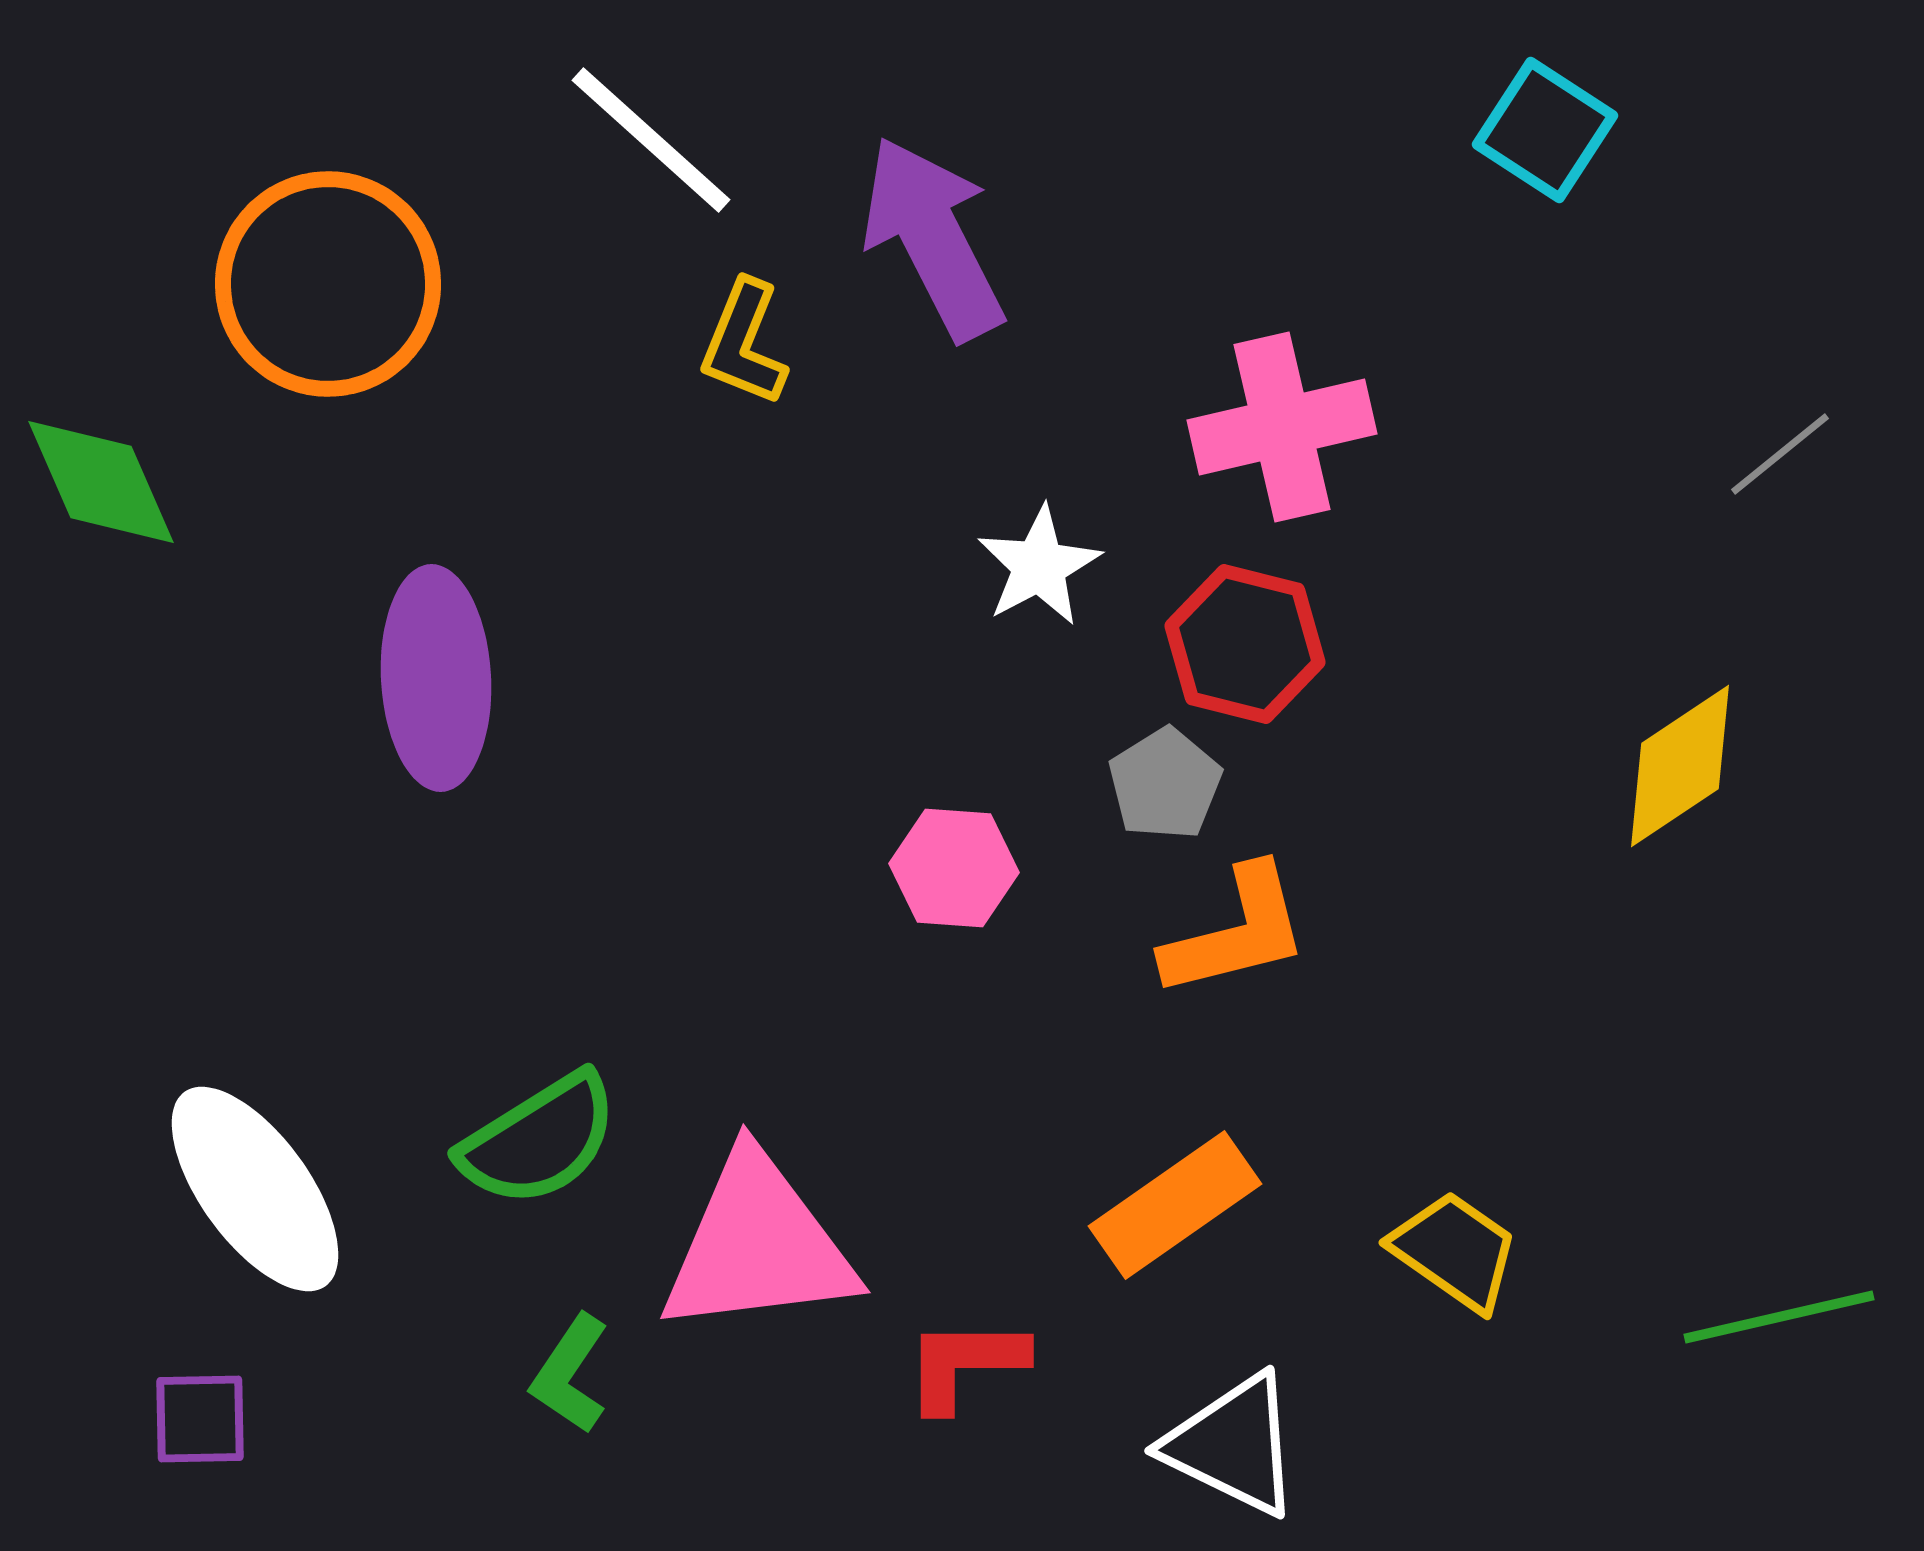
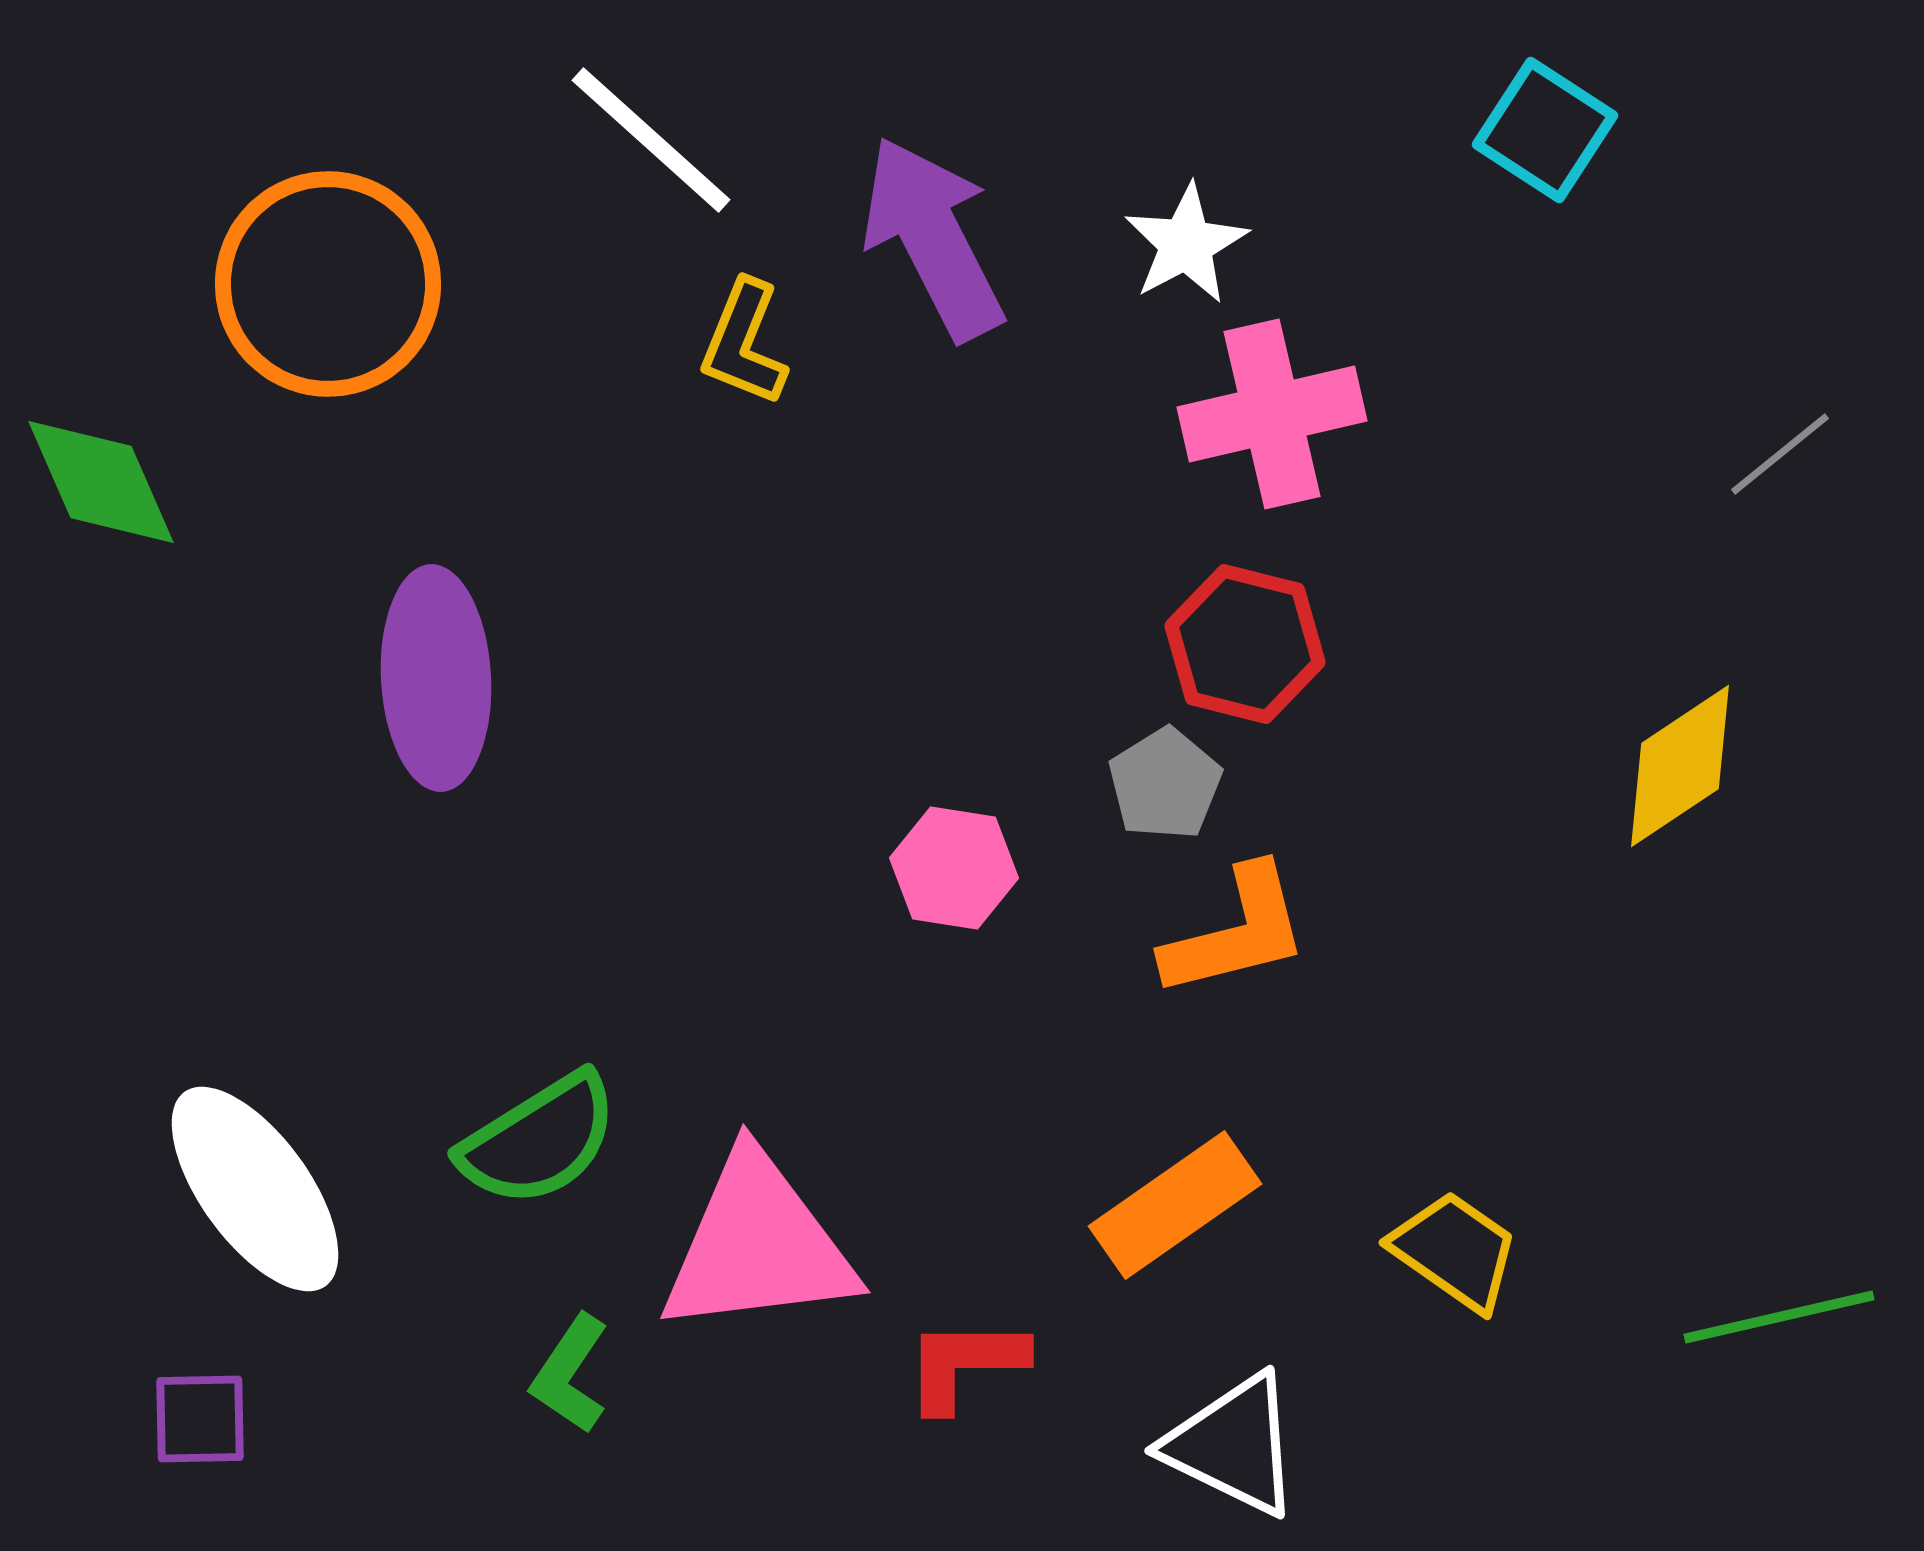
pink cross: moved 10 px left, 13 px up
white star: moved 147 px right, 322 px up
pink hexagon: rotated 5 degrees clockwise
